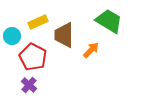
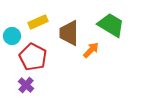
green trapezoid: moved 2 px right, 4 px down
brown trapezoid: moved 5 px right, 2 px up
purple cross: moved 3 px left
